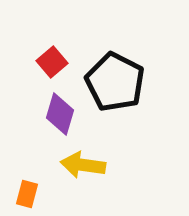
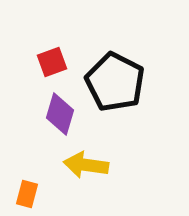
red square: rotated 20 degrees clockwise
yellow arrow: moved 3 px right
